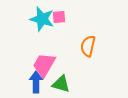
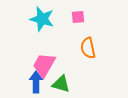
pink square: moved 19 px right
orange semicircle: moved 2 px down; rotated 25 degrees counterclockwise
